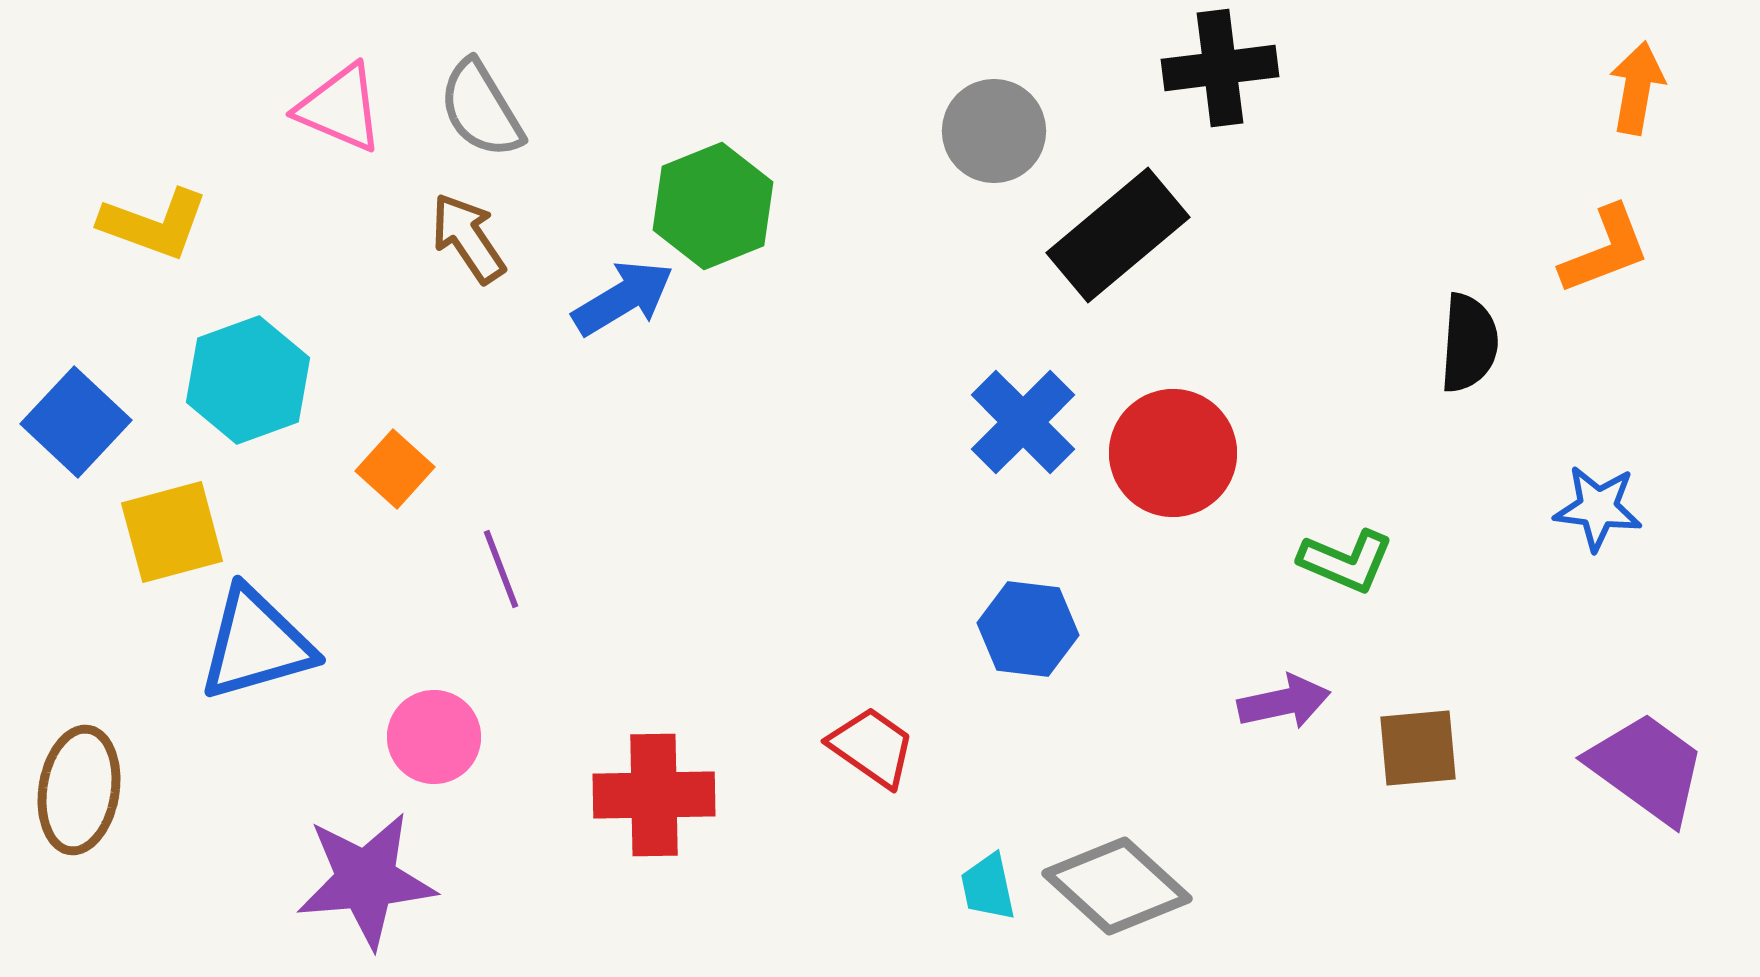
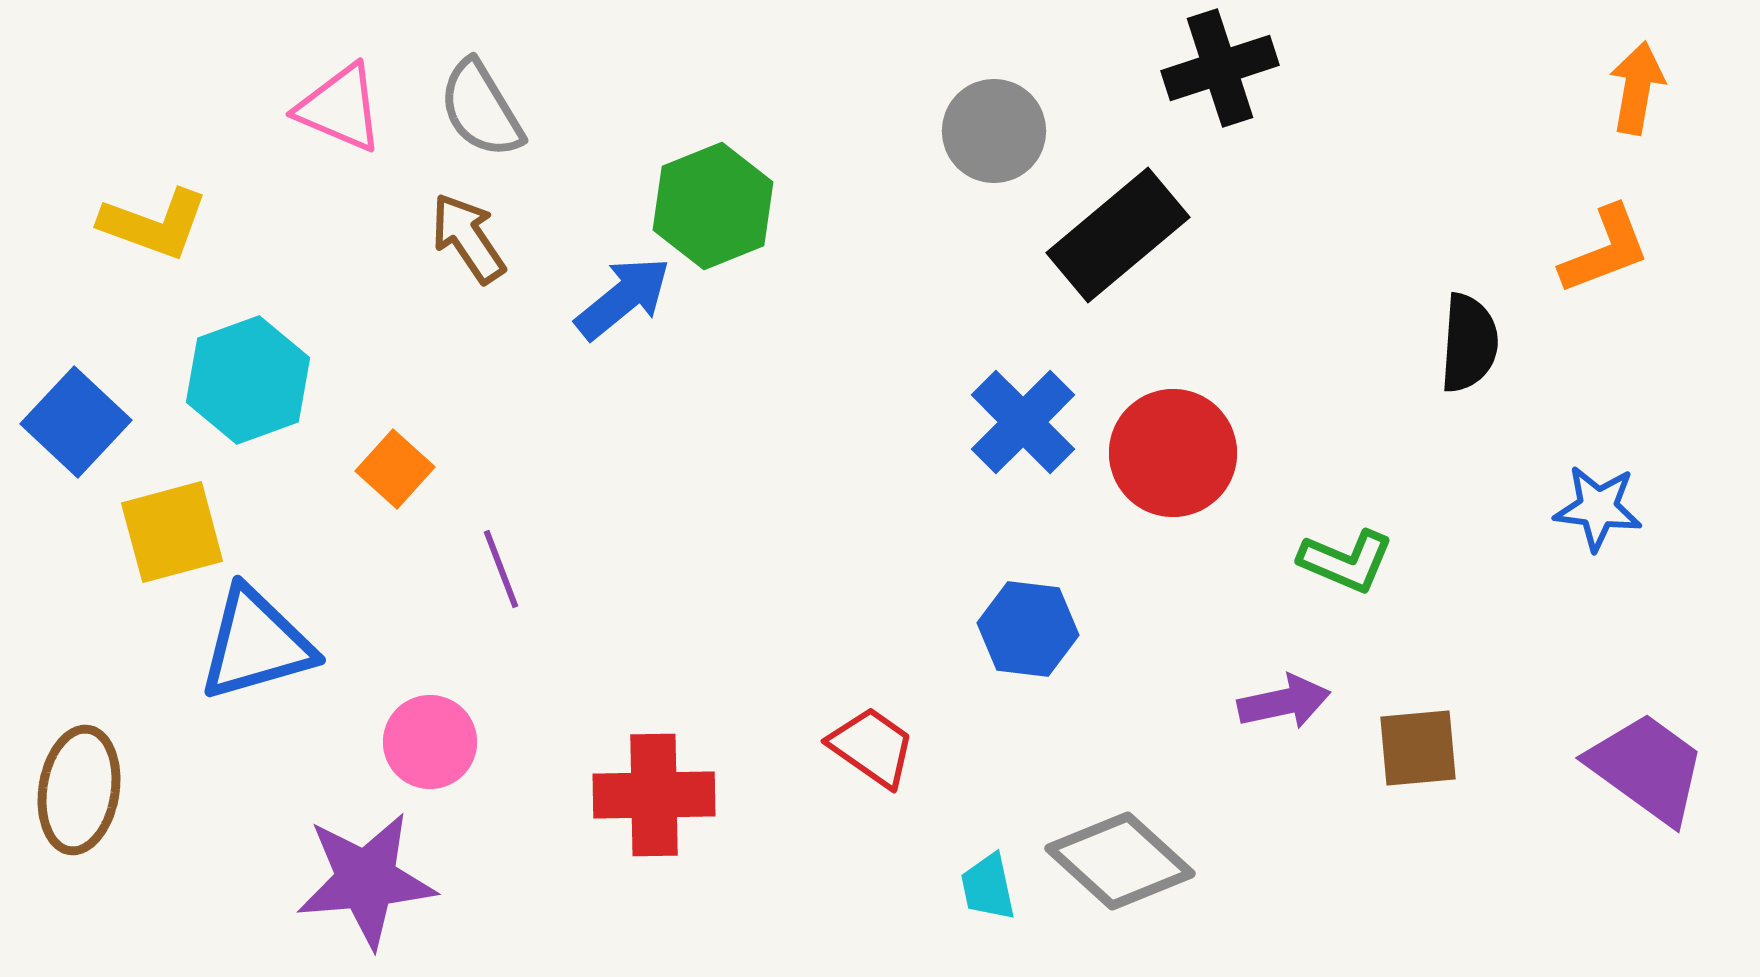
black cross: rotated 11 degrees counterclockwise
blue arrow: rotated 8 degrees counterclockwise
pink circle: moved 4 px left, 5 px down
gray diamond: moved 3 px right, 25 px up
